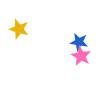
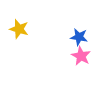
blue star: moved 5 px up
